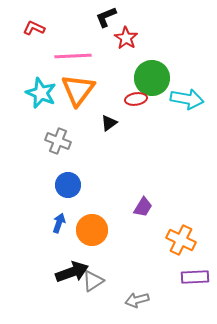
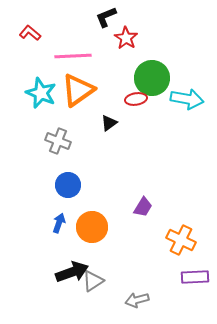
red L-shape: moved 4 px left, 5 px down; rotated 15 degrees clockwise
orange triangle: rotated 18 degrees clockwise
orange circle: moved 3 px up
